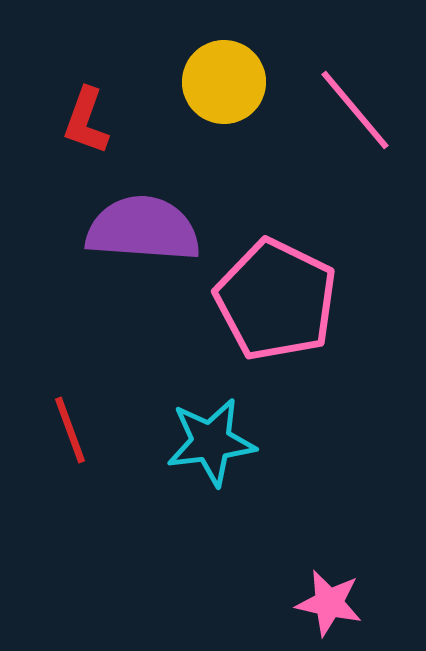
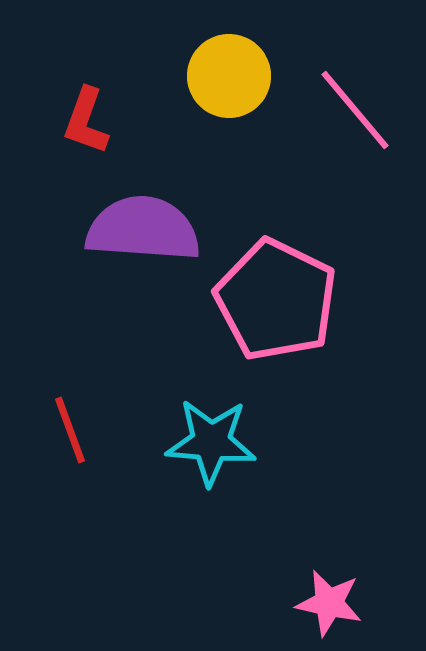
yellow circle: moved 5 px right, 6 px up
cyan star: rotated 12 degrees clockwise
